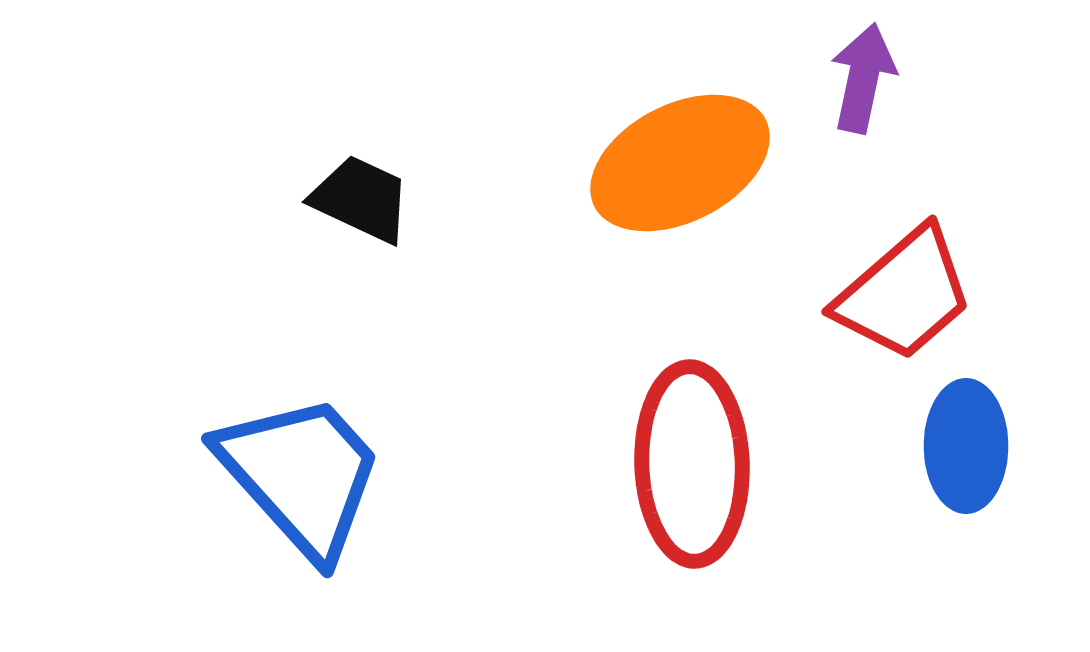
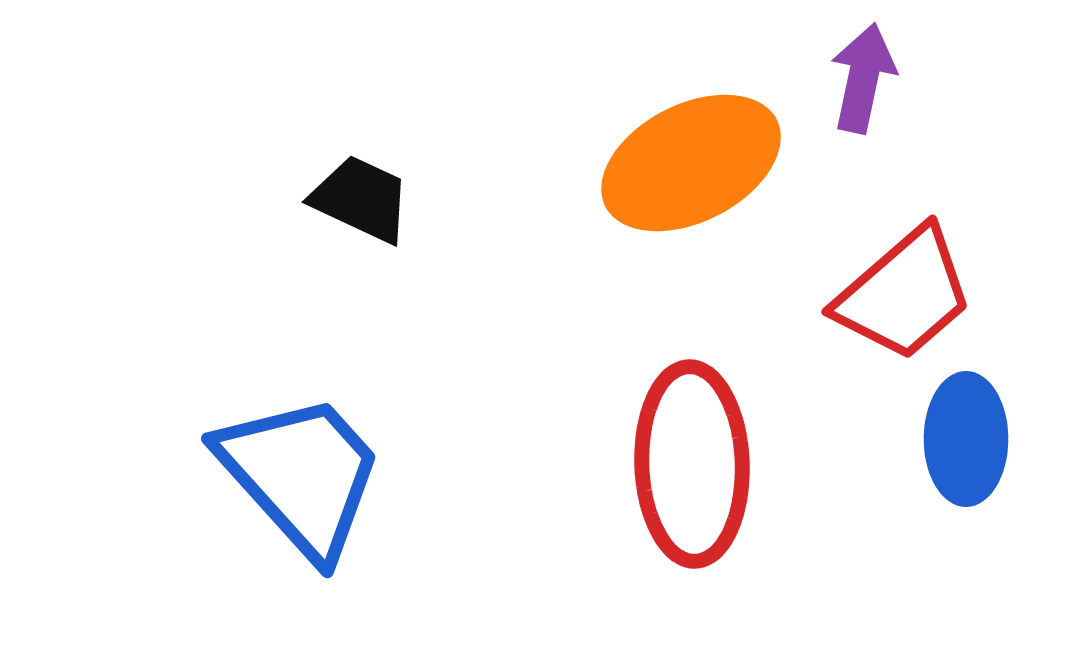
orange ellipse: moved 11 px right
blue ellipse: moved 7 px up
